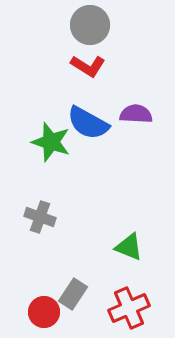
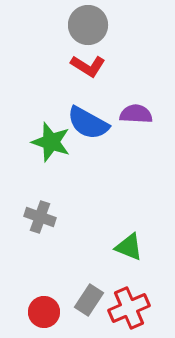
gray circle: moved 2 px left
gray rectangle: moved 16 px right, 6 px down
